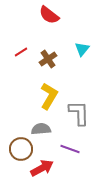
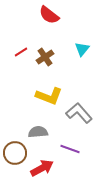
brown cross: moved 3 px left, 2 px up
yellow L-shape: rotated 80 degrees clockwise
gray L-shape: rotated 40 degrees counterclockwise
gray semicircle: moved 3 px left, 3 px down
brown circle: moved 6 px left, 4 px down
